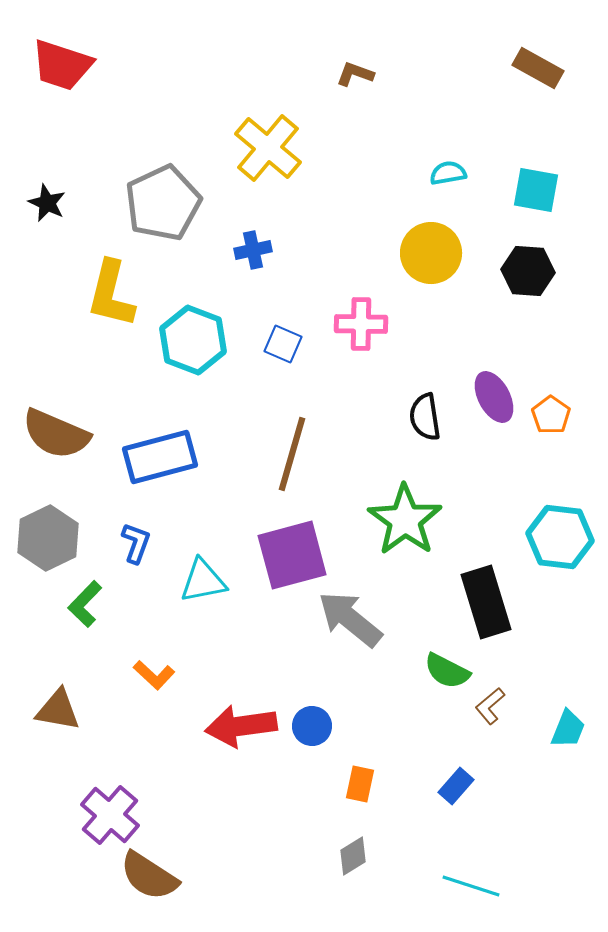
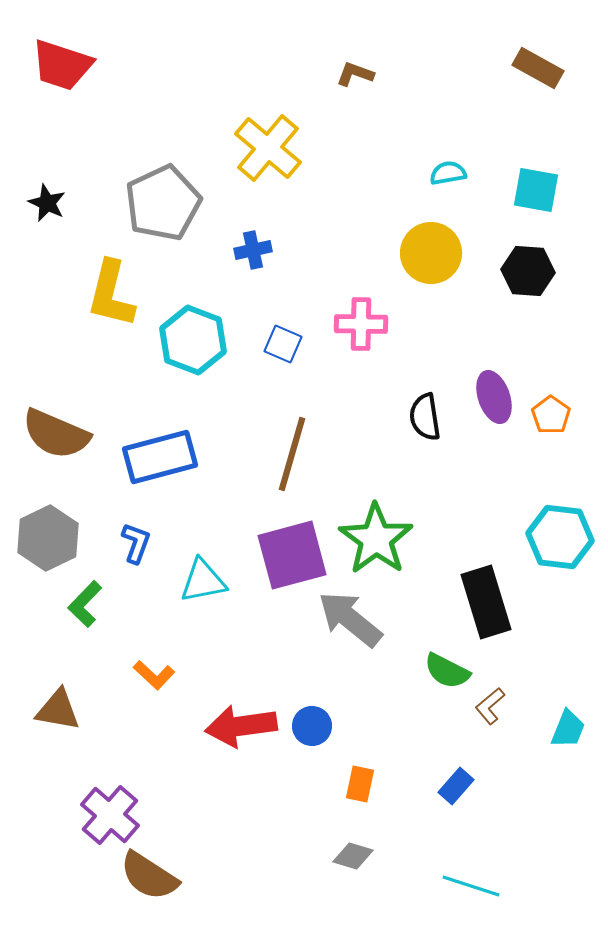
purple ellipse at (494, 397): rotated 9 degrees clockwise
green star at (405, 520): moved 29 px left, 19 px down
gray diamond at (353, 856): rotated 48 degrees clockwise
